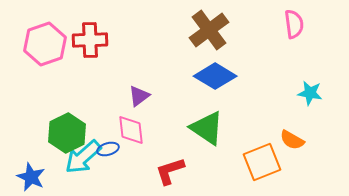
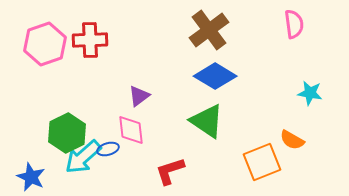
green triangle: moved 7 px up
